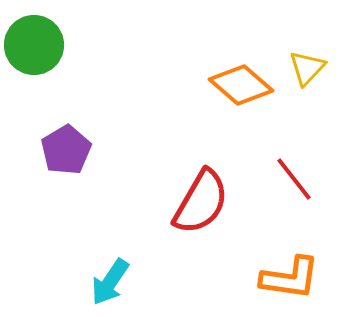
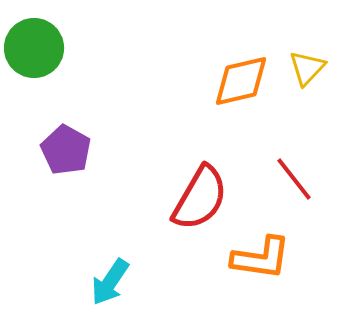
green circle: moved 3 px down
orange diamond: moved 4 px up; rotated 54 degrees counterclockwise
purple pentagon: rotated 12 degrees counterclockwise
red semicircle: moved 1 px left, 4 px up
orange L-shape: moved 29 px left, 20 px up
